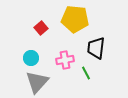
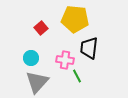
black trapezoid: moved 7 px left
pink cross: rotated 18 degrees clockwise
green line: moved 9 px left, 3 px down
